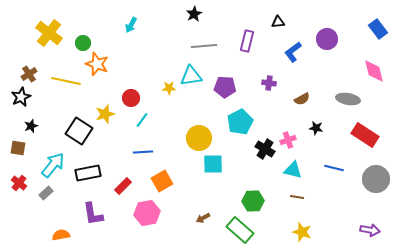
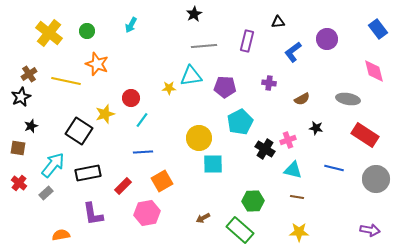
green circle at (83, 43): moved 4 px right, 12 px up
yellow star at (302, 232): moved 3 px left; rotated 18 degrees counterclockwise
